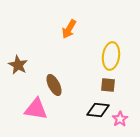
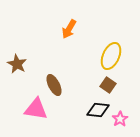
yellow ellipse: rotated 16 degrees clockwise
brown star: moved 1 px left, 1 px up
brown square: rotated 28 degrees clockwise
